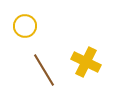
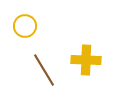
yellow cross: moved 2 px up; rotated 24 degrees counterclockwise
